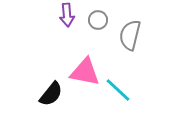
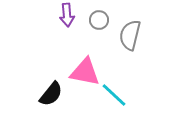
gray circle: moved 1 px right
cyan line: moved 4 px left, 5 px down
